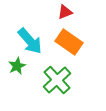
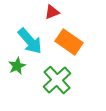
red triangle: moved 13 px left
